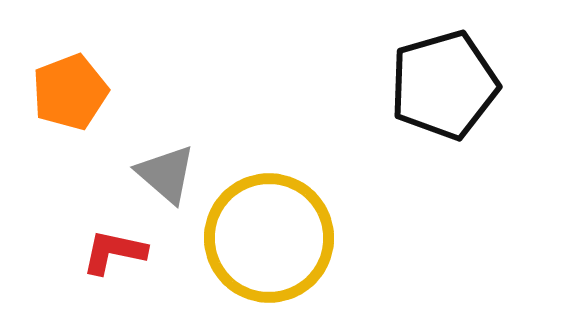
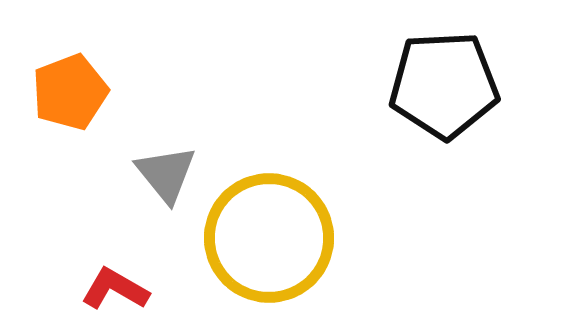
black pentagon: rotated 13 degrees clockwise
gray triangle: rotated 10 degrees clockwise
red L-shape: moved 1 px right, 37 px down; rotated 18 degrees clockwise
